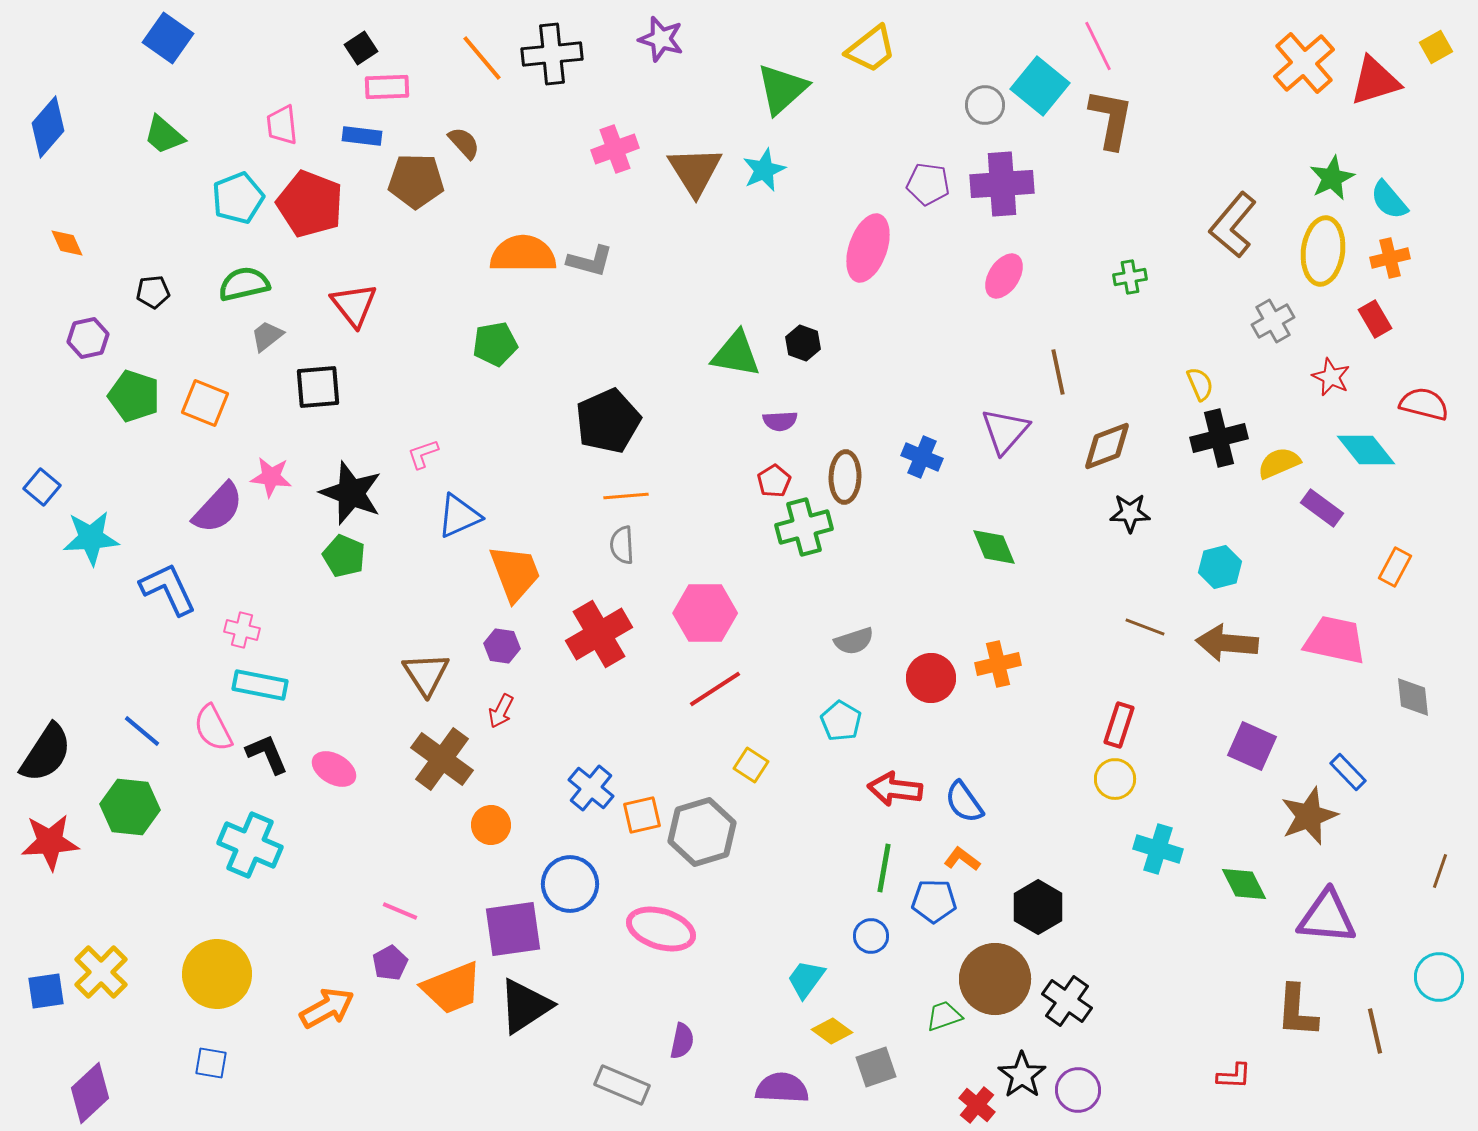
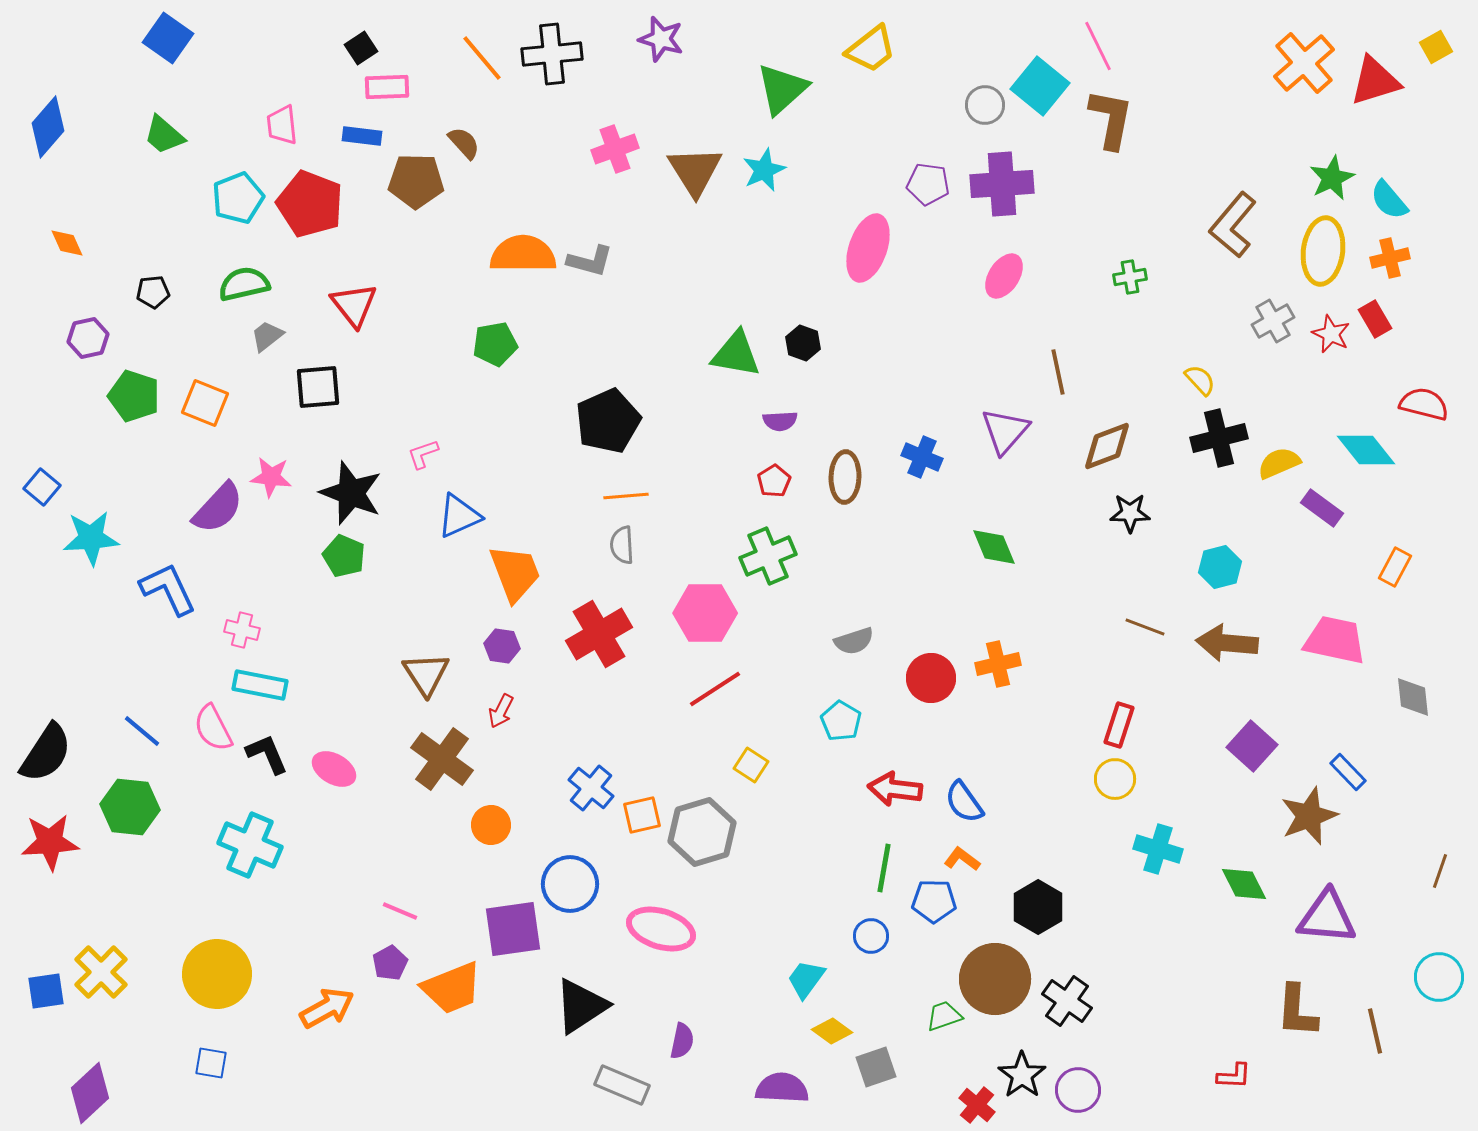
red star at (1331, 377): moved 43 px up
yellow semicircle at (1200, 384): moved 4 px up; rotated 20 degrees counterclockwise
green cross at (804, 527): moved 36 px left, 29 px down; rotated 8 degrees counterclockwise
purple square at (1252, 746): rotated 18 degrees clockwise
black triangle at (525, 1006): moved 56 px right
